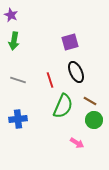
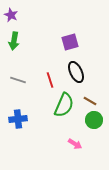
green semicircle: moved 1 px right, 1 px up
pink arrow: moved 2 px left, 1 px down
